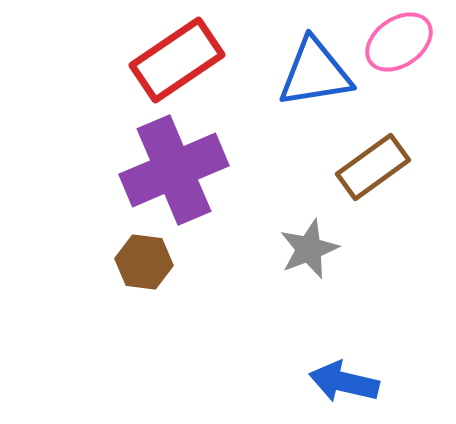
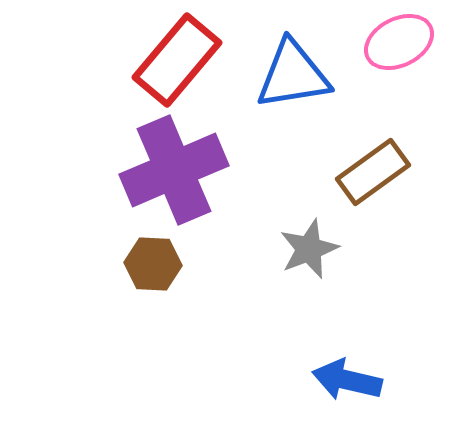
pink ellipse: rotated 8 degrees clockwise
red rectangle: rotated 16 degrees counterclockwise
blue triangle: moved 22 px left, 2 px down
brown rectangle: moved 5 px down
brown hexagon: moved 9 px right, 2 px down; rotated 4 degrees counterclockwise
blue arrow: moved 3 px right, 2 px up
